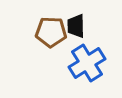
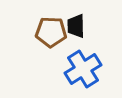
blue cross: moved 4 px left, 6 px down
